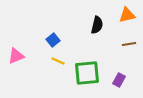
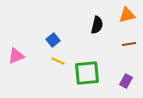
purple rectangle: moved 7 px right, 1 px down
